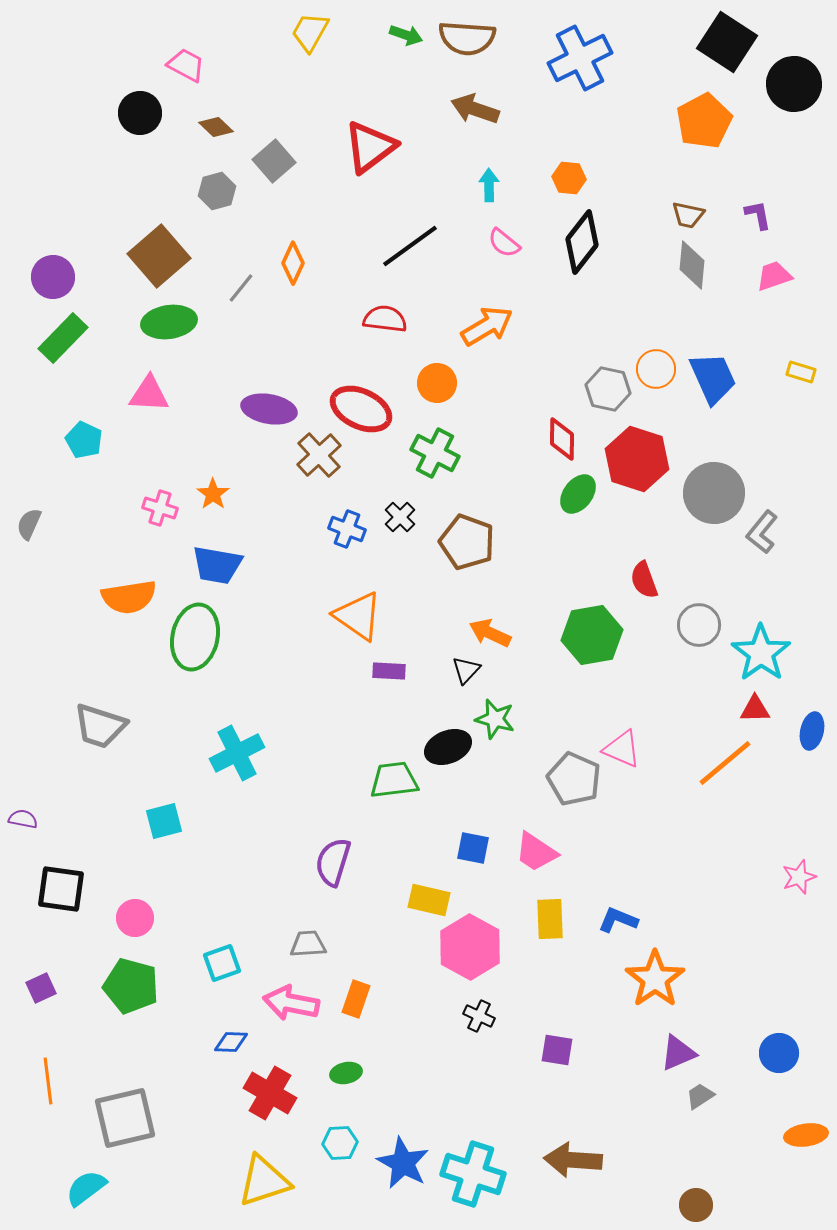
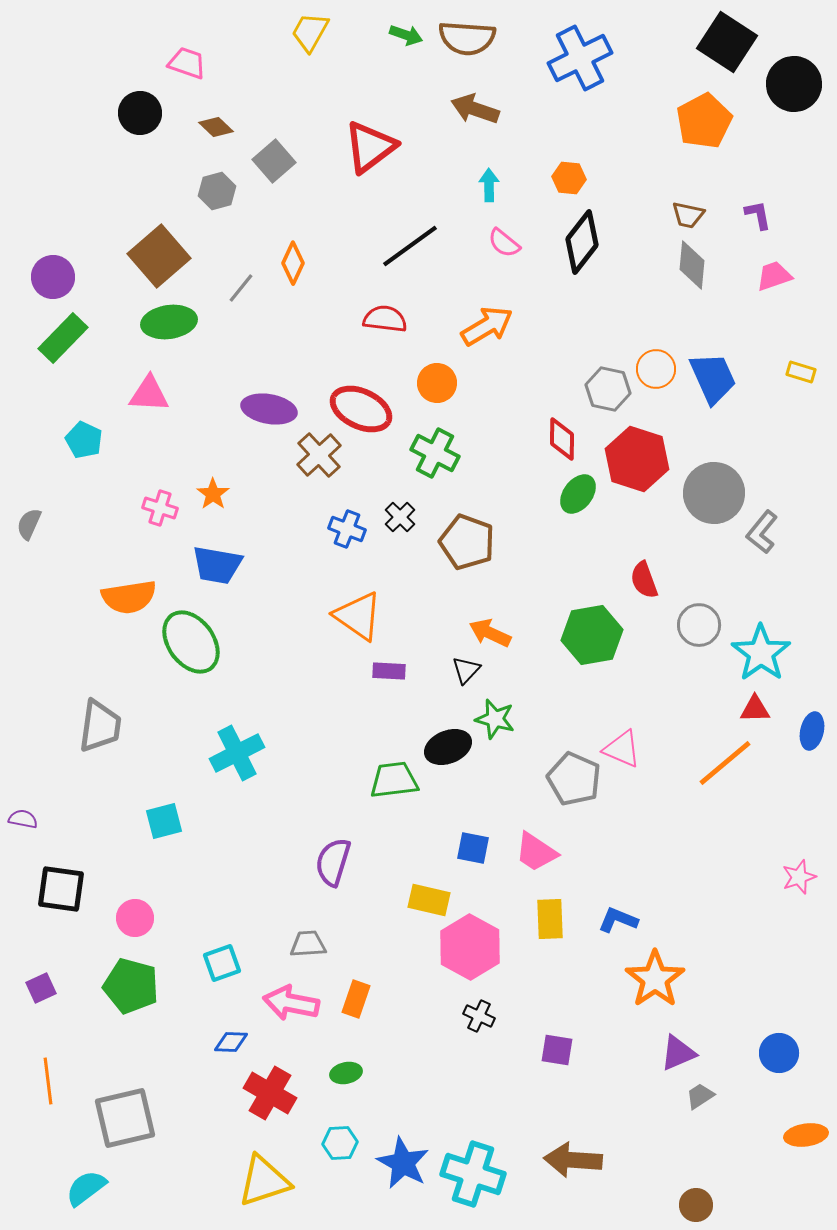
pink trapezoid at (186, 65): moved 1 px right, 2 px up; rotated 9 degrees counterclockwise
green ellipse at (195, 637): moved 4 px left, 5 px down; rotated 48 degrees counterclockwise
gray trapezoid at (100, 726): rotated 100 degrees counterclockwise
